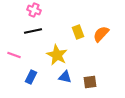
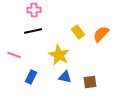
pink cross: rotated 24 degrees counterclockwise
yellow rectangle: rotated 16 degrees counterclockwise
yellow star: moved 2 px right
